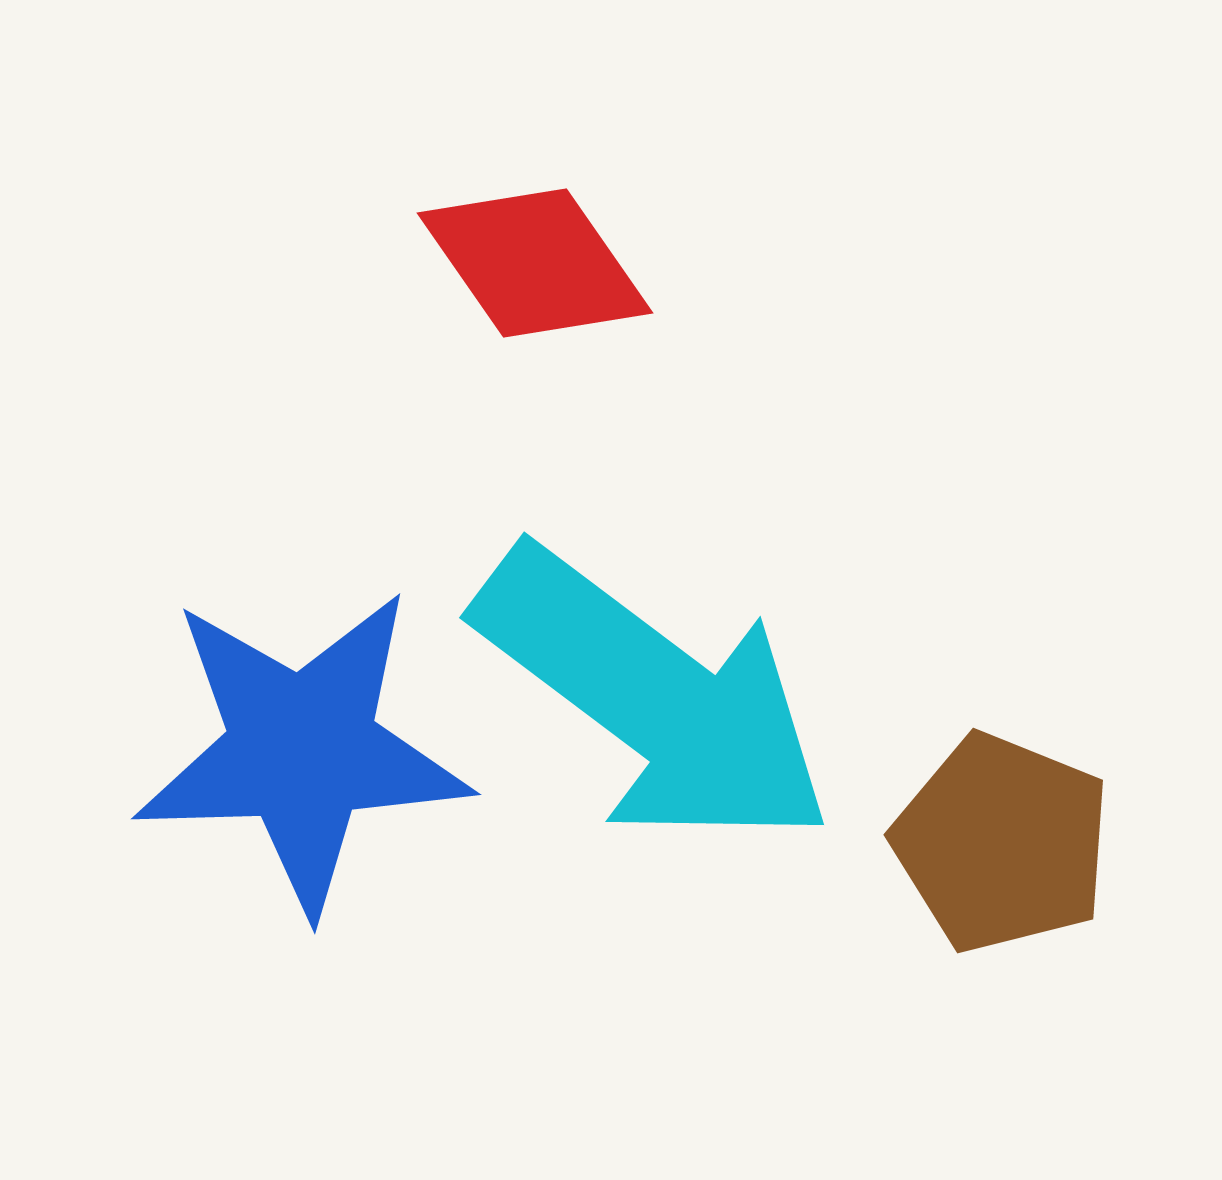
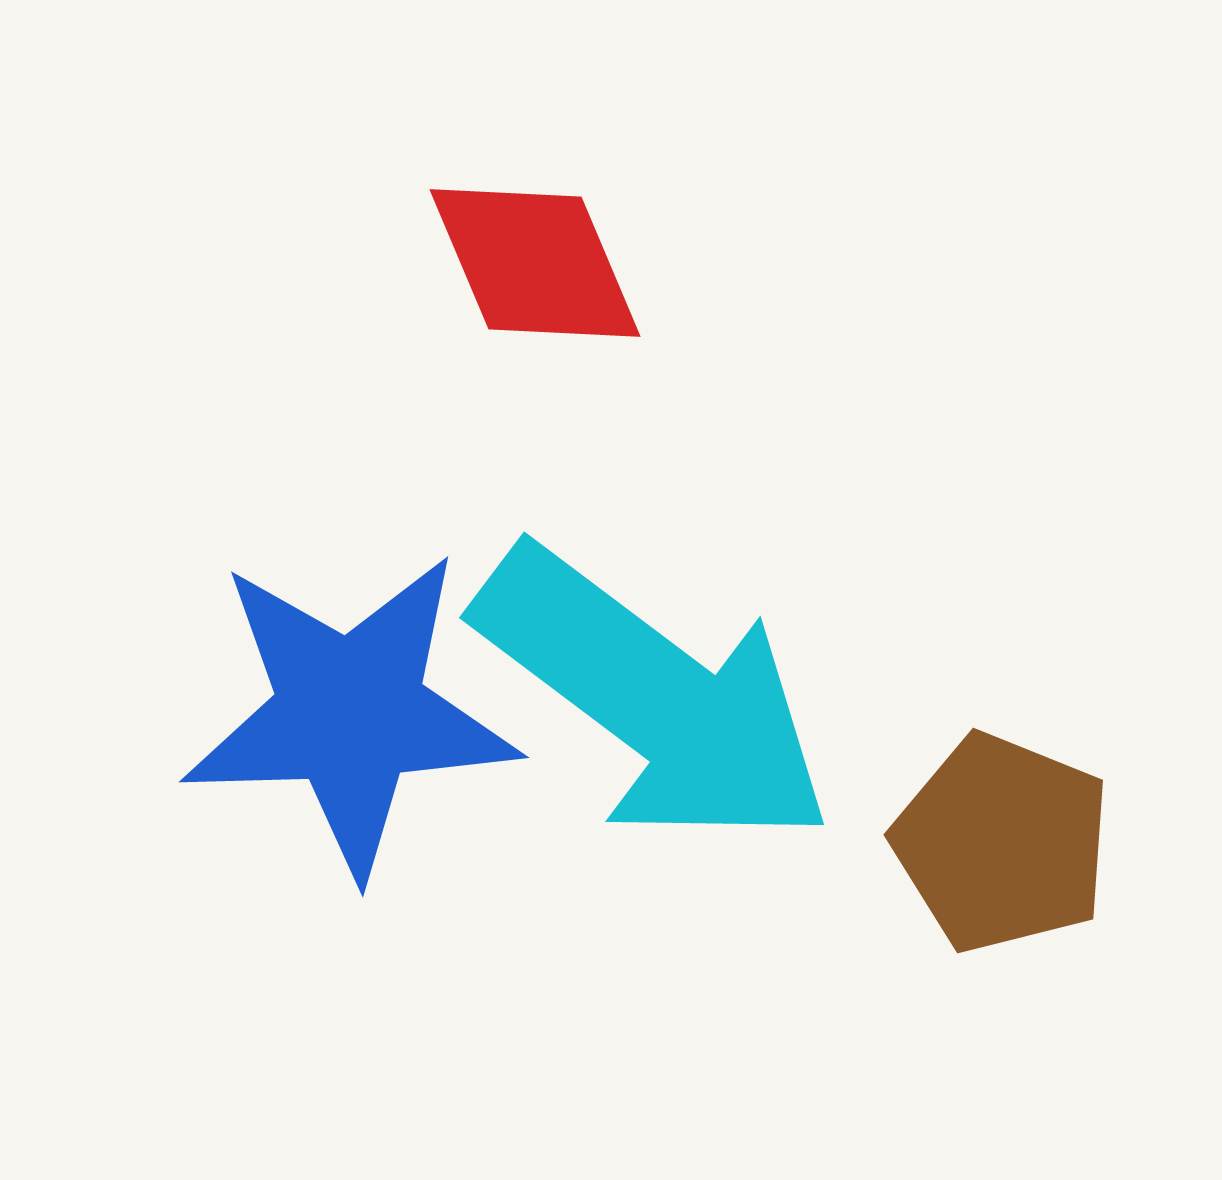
red diamond: rotated 12 degrees clockwise
blue star: moved 48 px right, 37 px up
